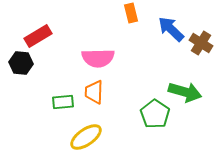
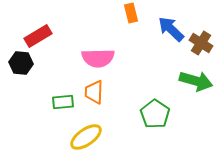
green arrow: moved 11 px right, 11 px up
